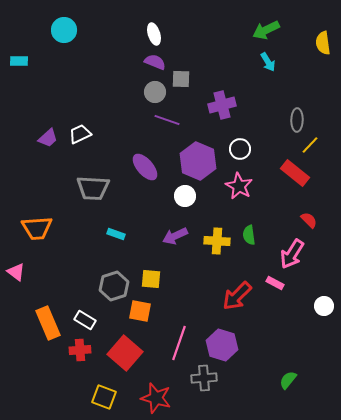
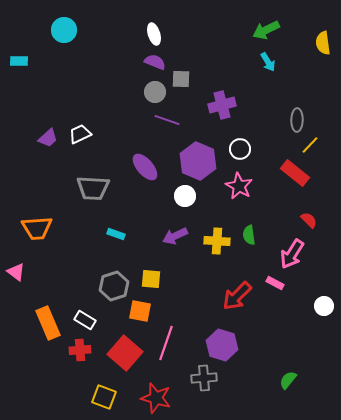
pink line at (179, 343): moved 13 px left
